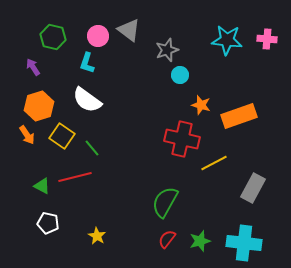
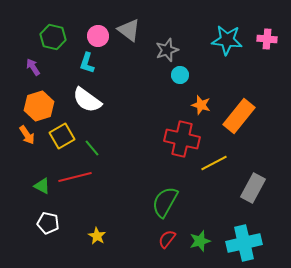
orange rectangle: rotated 32 degrees counterclockwise
yellow square: rotated 25 degrees clockwise
cyan cross: rotated 20 degrees counterclockwise
